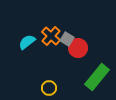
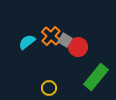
gray square: moved 2 px left, 1 px down
red circle: moved 1 px up
green rectangle: moved 1 px left
